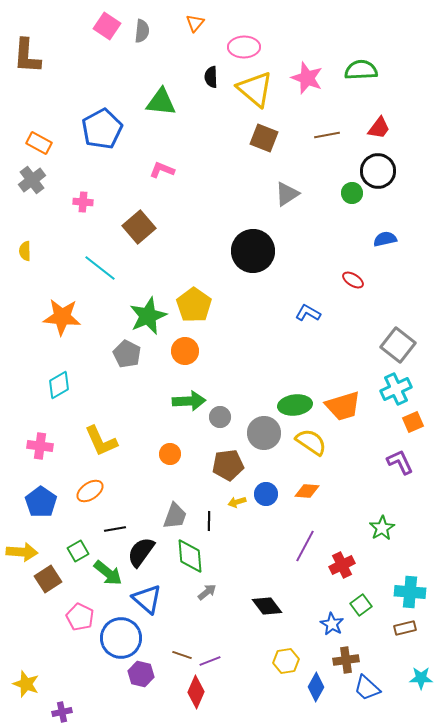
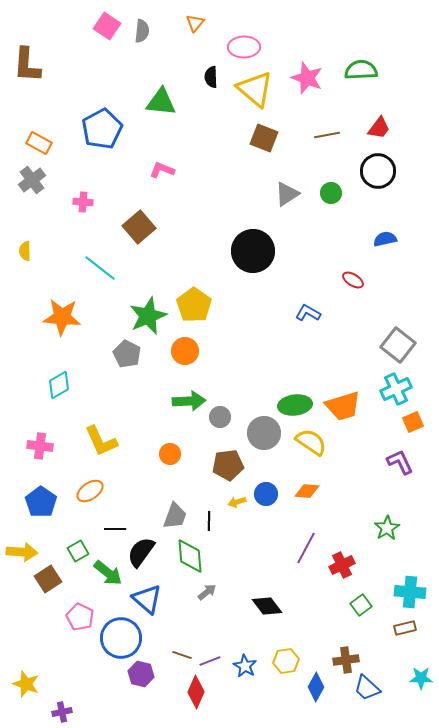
brown L-shape at (27, 56): moved 9 px down
green circle at (352, 193): moved 21 px left
green star at (382, 528): moved 5 px right
black line at (115, 529): rotated 10 degrees clockwise
purple line at (305, 546): moved 1 px right, 2 px down
blue star at (332, 624): moved 87 px left, 42 px down
